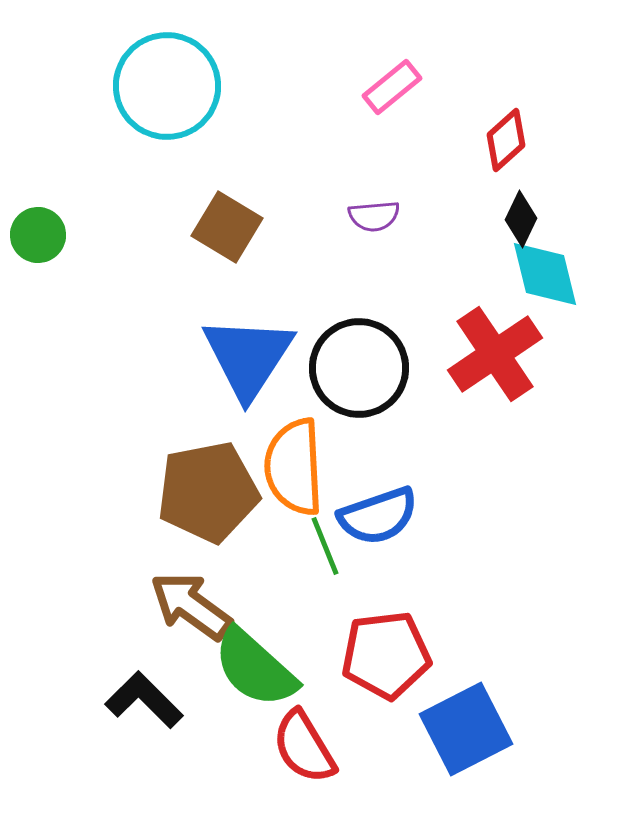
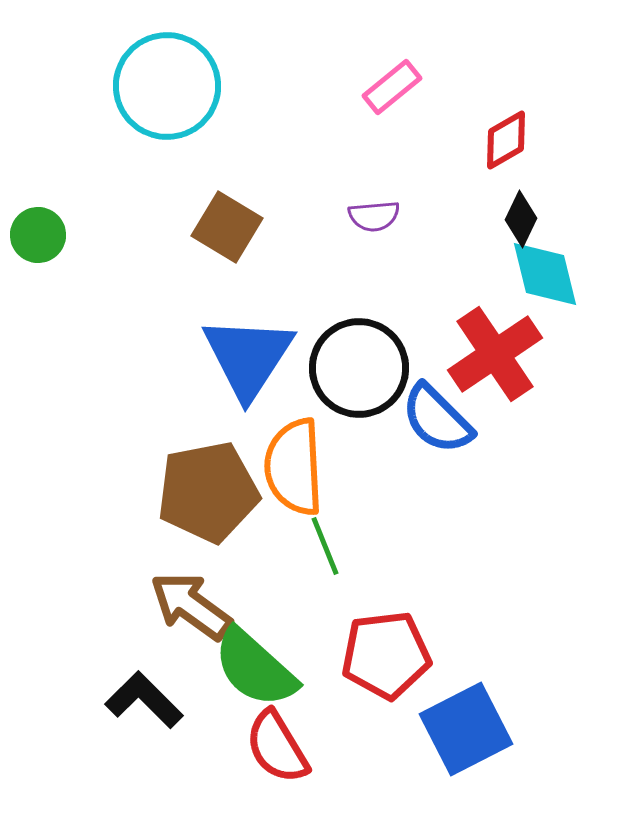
red diamond: rotated 12 degrees clockwise
blue semicircle: moved 59 px right, 97 px up; rotated 64 degrees clockwise
red semicircle: moved 27 px left
